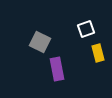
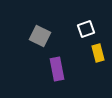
gray square: moved 6 px up
